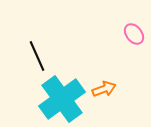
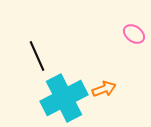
pink ellipse: rotated 15 degrees counterclockwise
cyan cross: moved 2 px right, 1 px up; rotated 9 degrees clockwise
